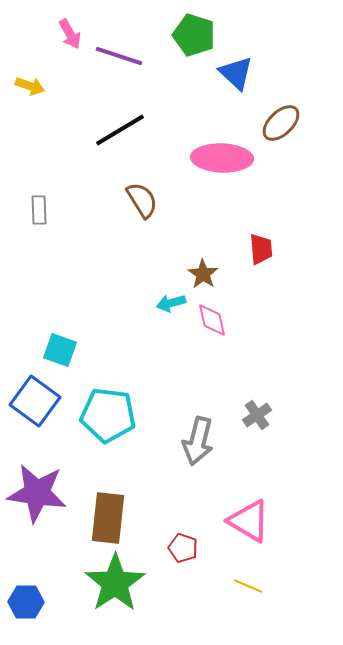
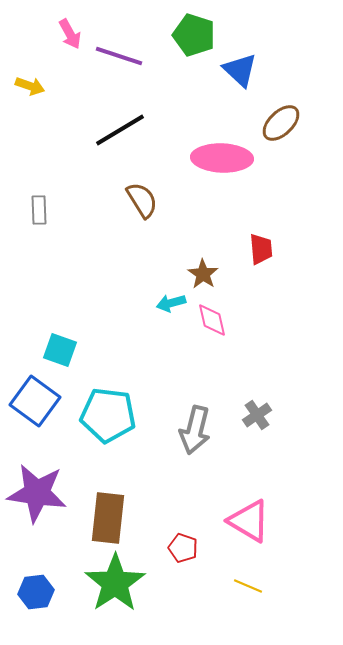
blue triangle: moved 4 px right, 3 px up
gray arrow: moved 3 px left, 11 px up
blue hexagon: moved 10 px right, 10 px up; rotated 8 degrees counterclockwise
